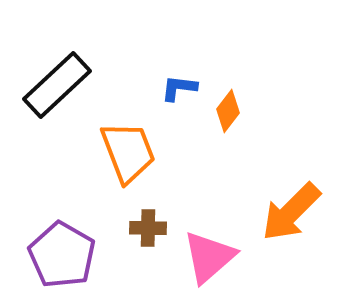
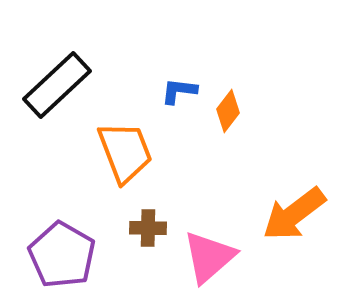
blue L-shape: moved 3 px down
orange trapezoid: moved 3 px left
orange arrow: moved 3 px right, 2 px down; rotated 8 degrees clockwise
